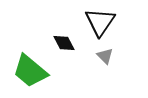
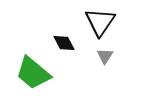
gray triangle: rotated 18 degrees clockwise
green trapezoid: moved 3 px right, 2 px down
